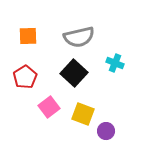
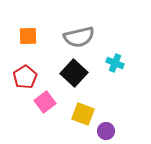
pink square: moved 4 px left, 5 px up
